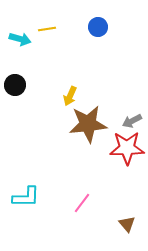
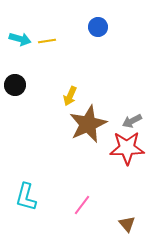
yellow line: moved 12 px down
brown star: rotated 18 degrees counterclockwise
cyan L-shape: rotated 104 degrees clockwise
pink line: moved 2 px down
